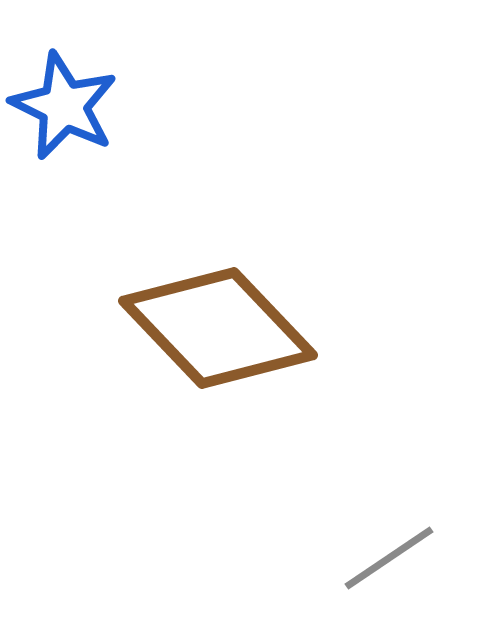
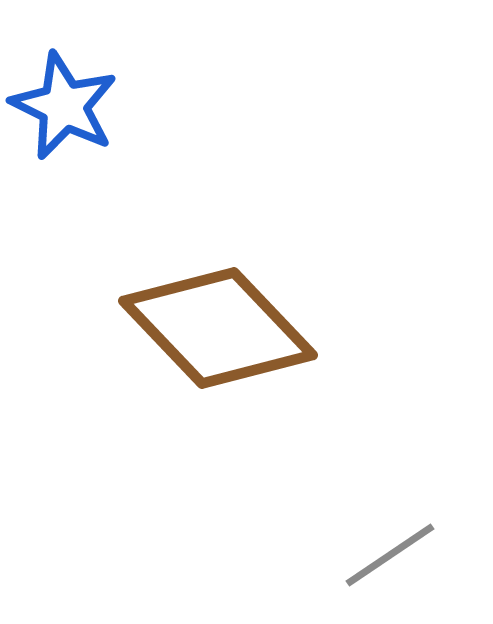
gray line: moved 1 px right, 3 px up
